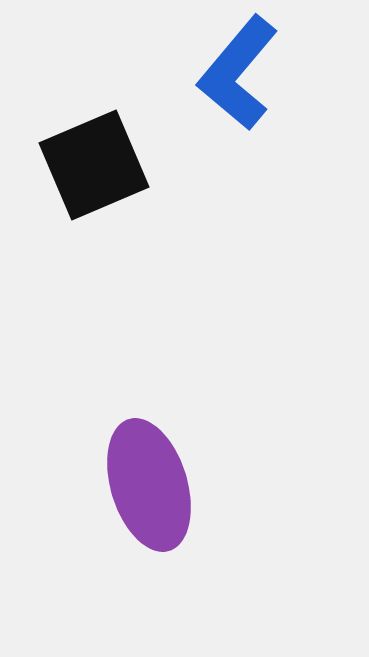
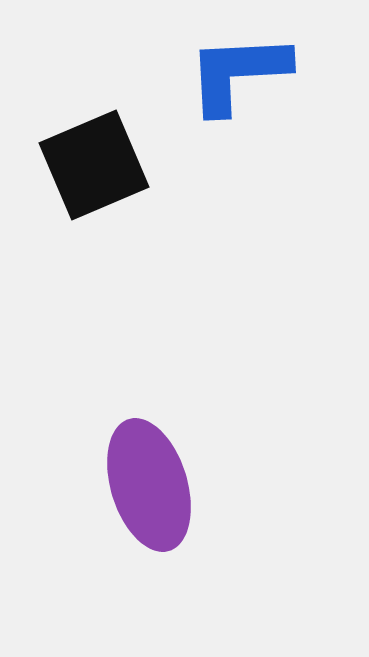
blue L-shape: rotated 47 degrees clockwise
